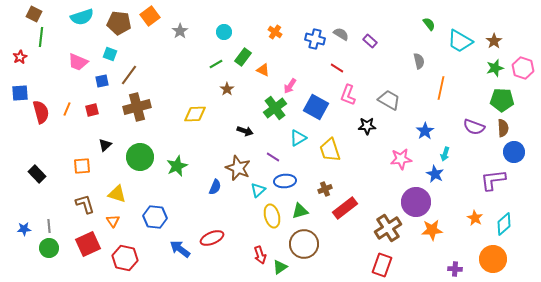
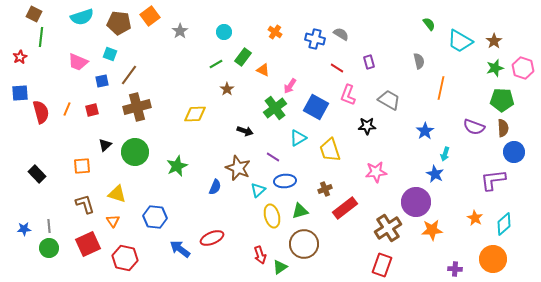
purple rectangle at (370, 41): moved 1 px left, 21 px down; rotated 32 degrees clockwise
green circle at (140, 157): moved 5 px left, 5 px up
pink star at (401, 159): moved 25 px left, 13 px down
